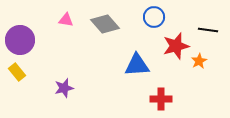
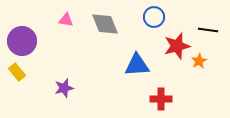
gray diamond: rotated 20 degrees clockwise
purple circle: moved 2 px right, 1 px down
red star: moved 1 px right
